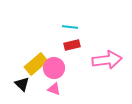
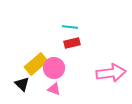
red rectangle: moved 2 px up
pink arrow: moved 4 px right, 13 px down
